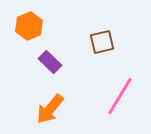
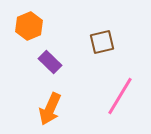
orange arrow: rotated 16 degrees counterclockwise
